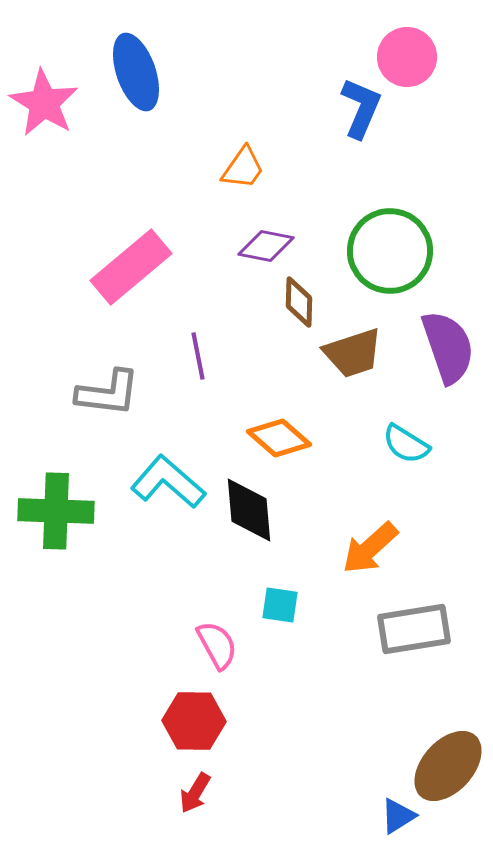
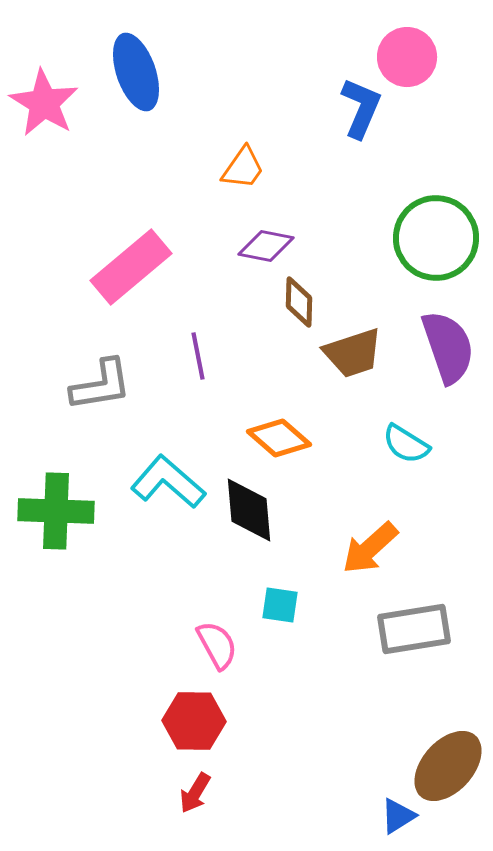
green circle: moved 46 px right, 13 px up
gray L-shape: moved 7 px left, 8 px up; rotated 16 degrees counterclockwise
